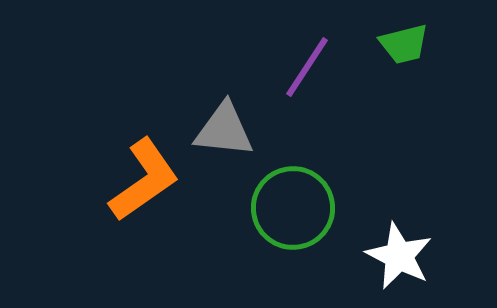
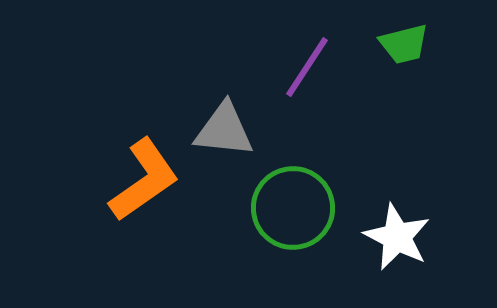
white star: moved 2 px left, 19 px up
